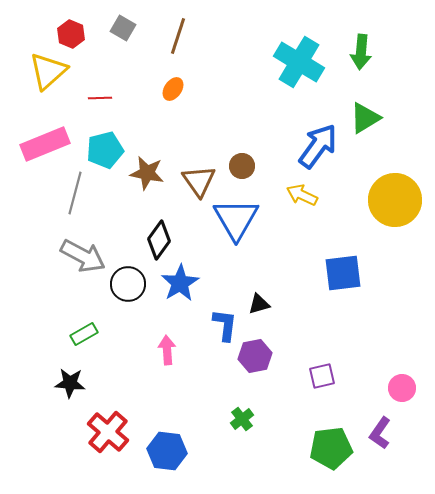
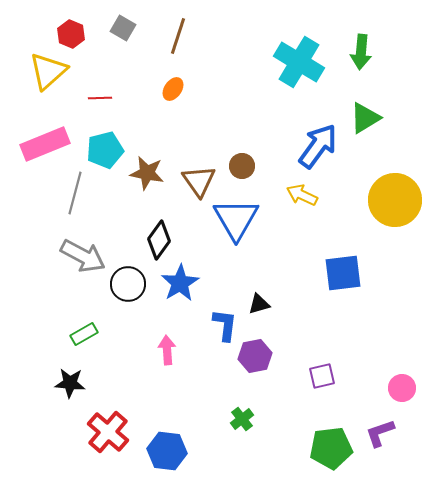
purple L-shape: rotated 36 degrees clockwise
